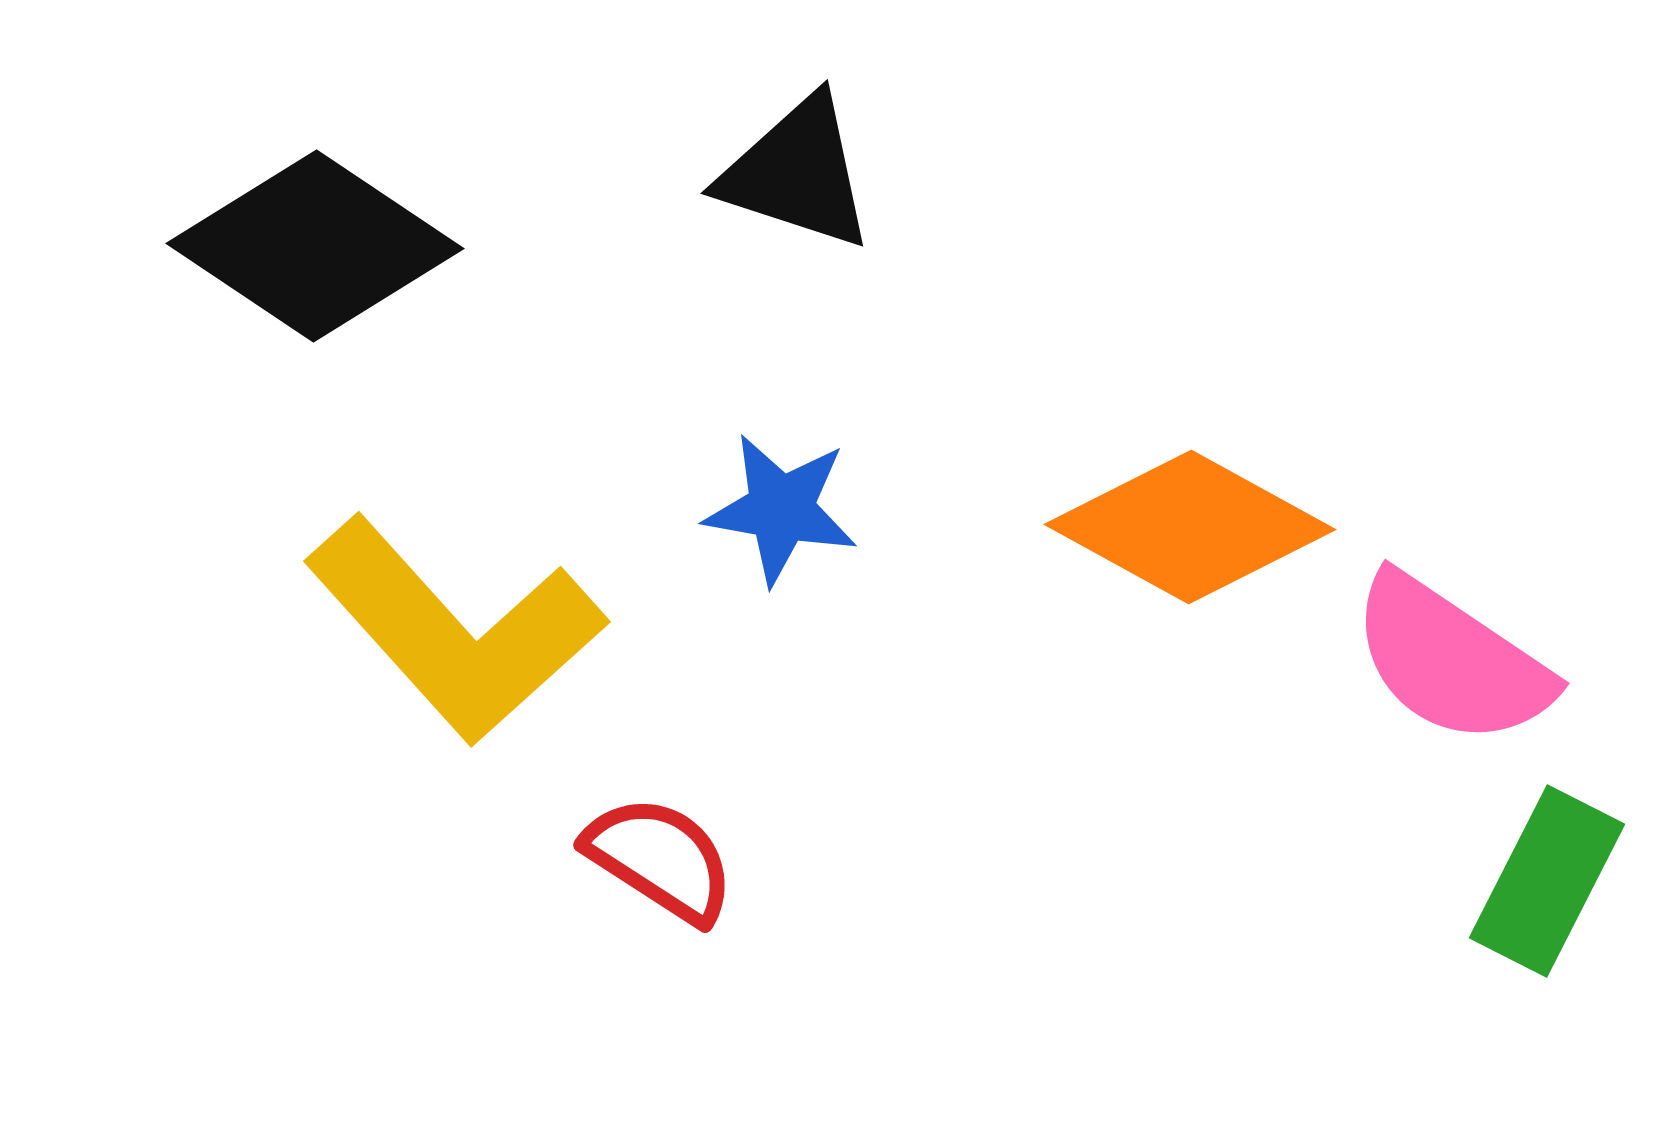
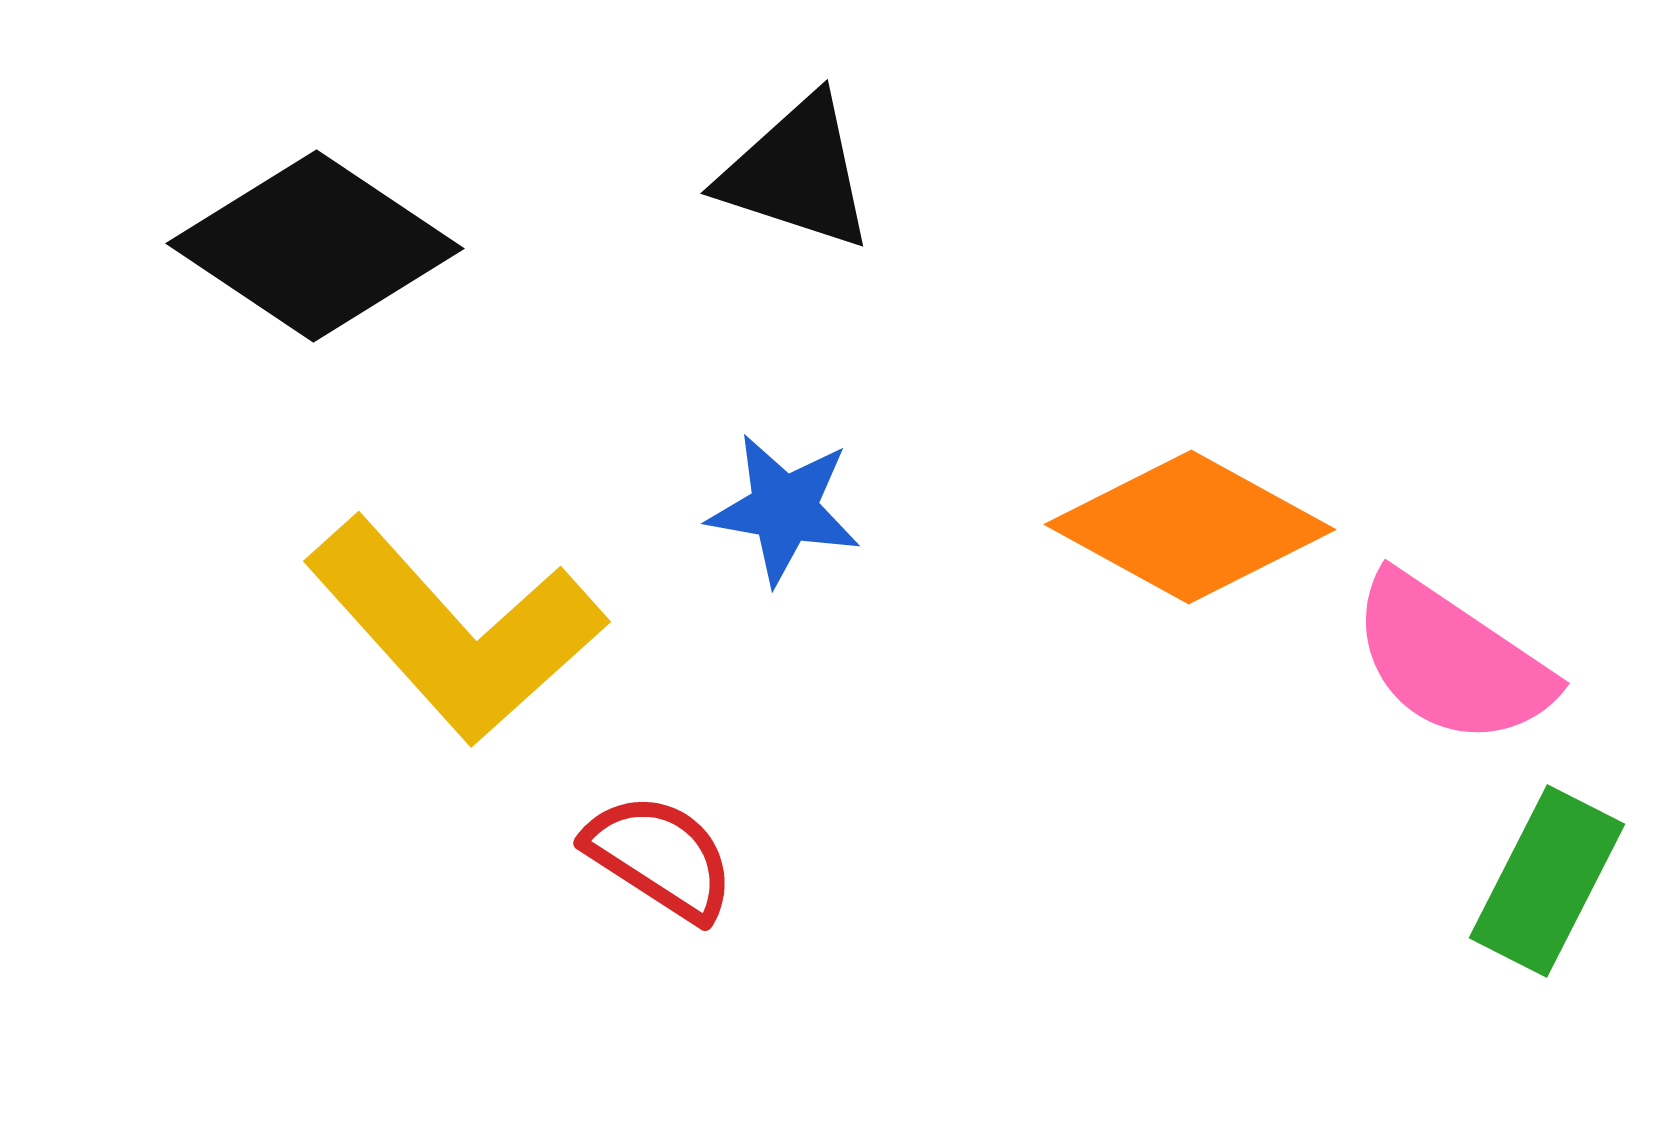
blue star: moved 3 px right
red semicircle: moved 2 px up
